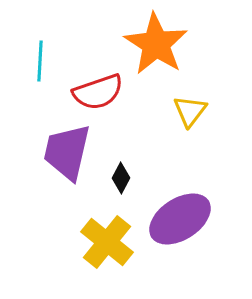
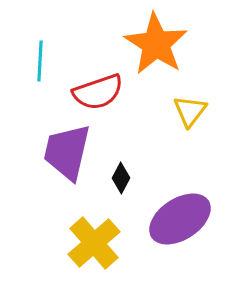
yellow cross: moved 13 px left, 1 px down; rotated 10 degrees clockwise
